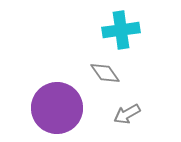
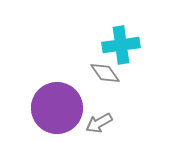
cyan cross: moved 15 px down
gray arrow: moved 28 px left, 9 px down
